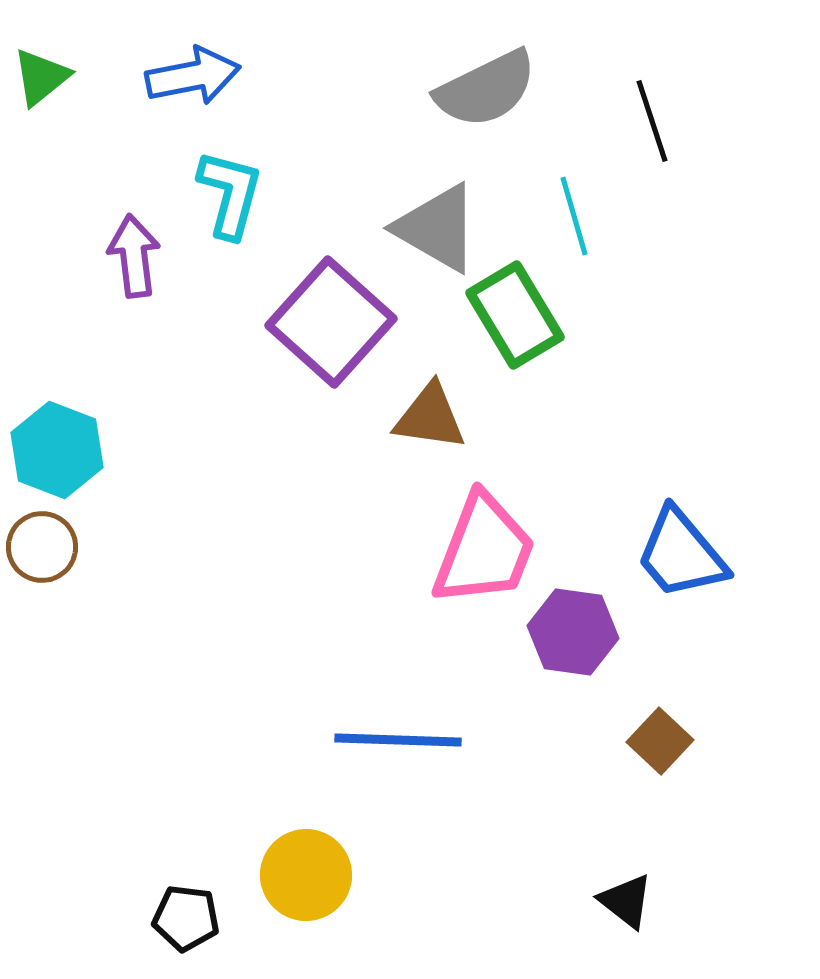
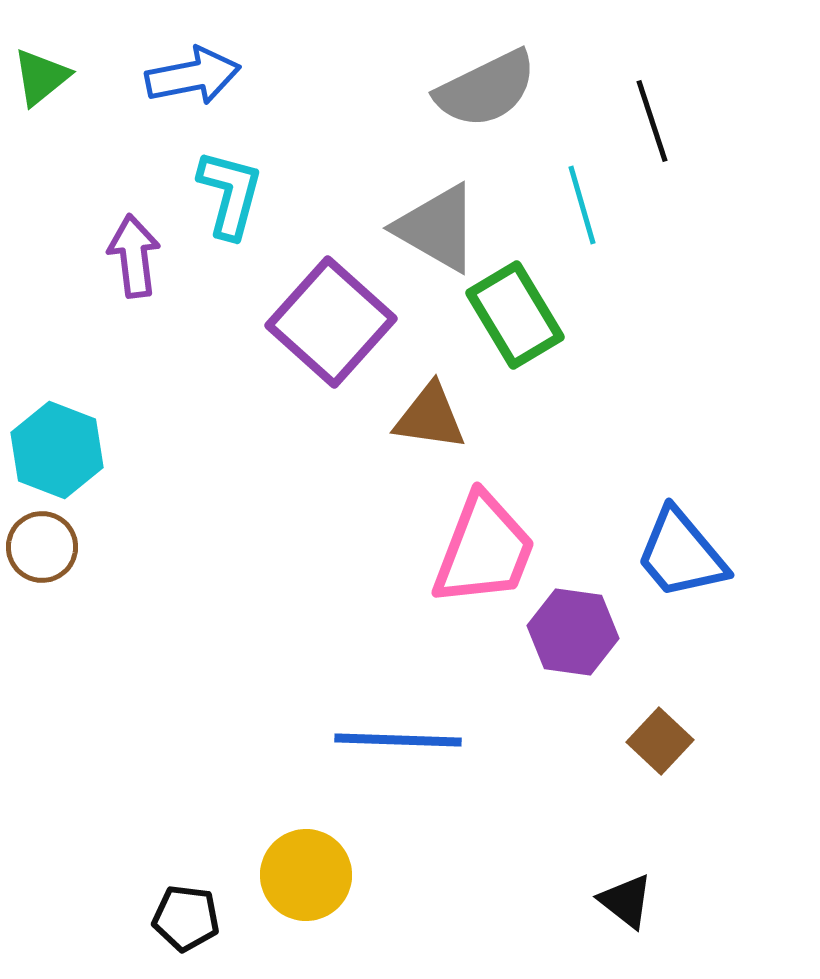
cyan line: moved 8 px right, 11 px up
